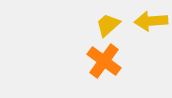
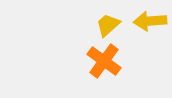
yellow arrow: moved 1 px left
